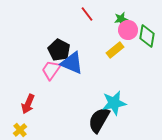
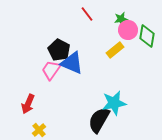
yellow cross: moved 19 px right
